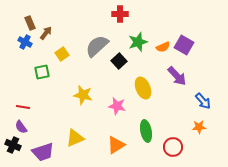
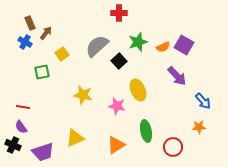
red cross: moved 1 px left, 1 px up
yellow ellipse: moved 5 px left, 2 px down
